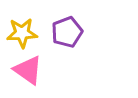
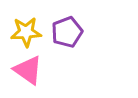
yellow star: moved 4 px right, 1 px up
